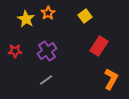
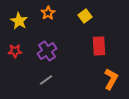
yellow star: moved 7 px left, 2 px down
red rectangle: rotated 36 degrees counterclockwise
